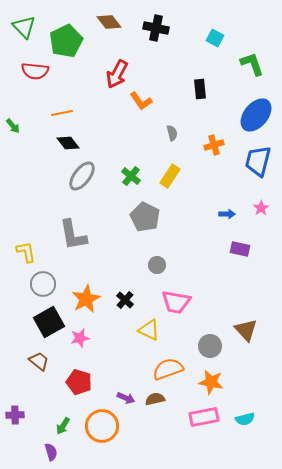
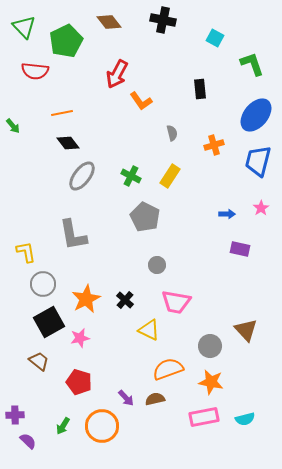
black cross at (156, 28): moved 7 px right, 8 px up
green cross at (131, 176): rotated 12 degrees counterclockwise
purple arrow at (126, 398): rotated 24 degrees clockwise
purple semicircle at (51, 452): moved 23 px left, 11 px up; rotated 30 degrees counterclockwise
